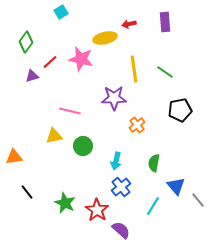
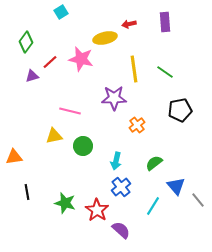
green semicircle: rotated 42 degrees clockwise
black line: rotated 28 degrees clockwise
green star: rotated 10 degrees counterclockwise
